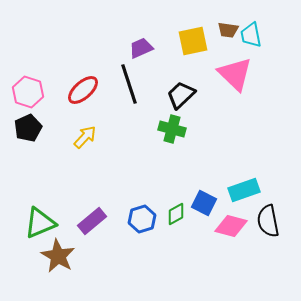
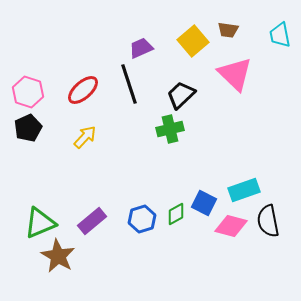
cyan trapezoid: moved 29 px right
yellow square: rotated 28 degrees counterclockwise
green cross: moved 2 px left; rotated 28 degrees counterclockwise
